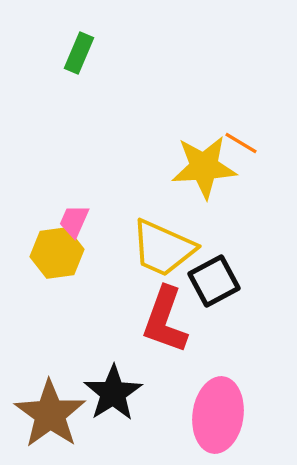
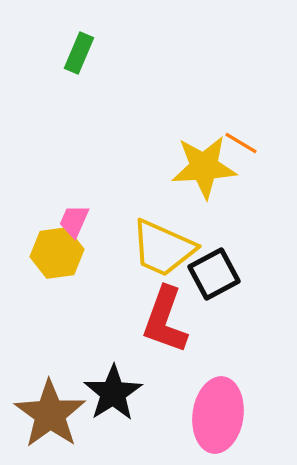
black square: moved 7 px up
